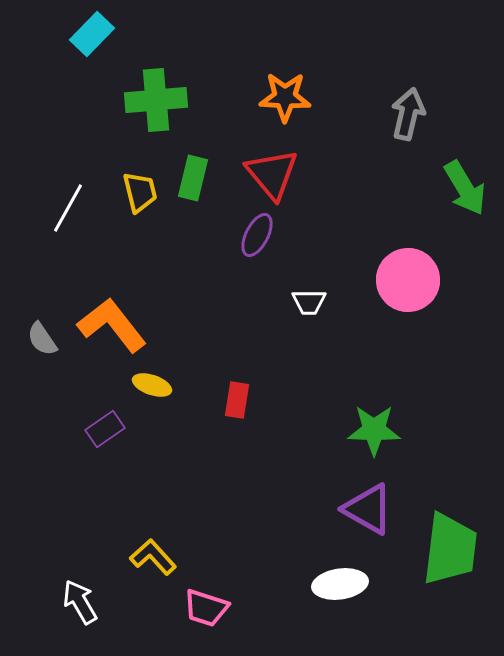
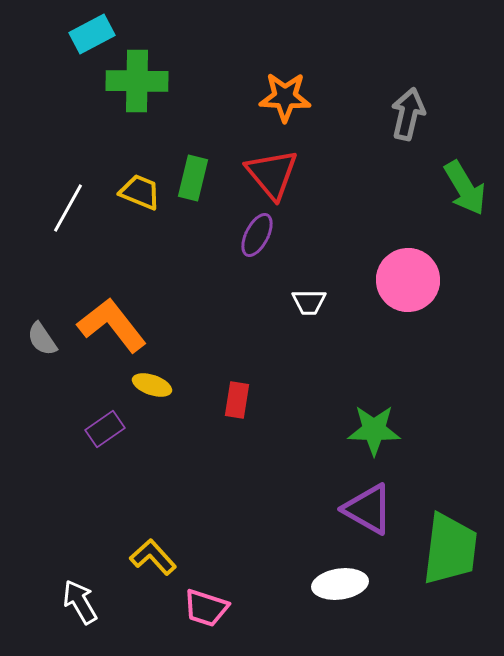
cyan rectangle: rotated 18 degrees clockwise
green cross: moved 19 px left, 19 px up; rotated 6 degrees clockwise
yellow trapezoid: rotated 54 degrees counterclockwise
